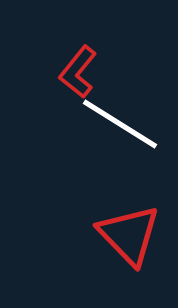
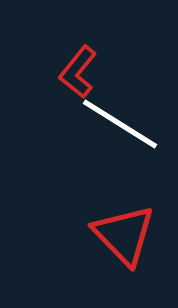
red triangle: moved 5 px left
